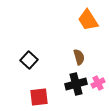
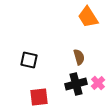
orange trapezoid: moved 3 px up
black square: rotated 30 degrees counterclockwise
pink cross: rotated 16 degrees counterclockwise
